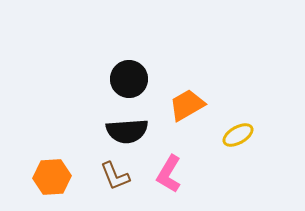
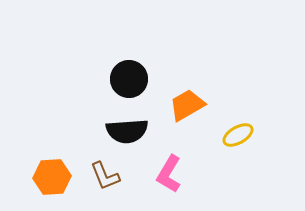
brown L-shape: moved 10 px left
